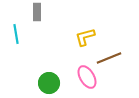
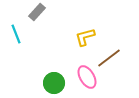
gray rectangle: rotated 42 degrees clockwise
cyan line: rotated 12 degrees counterclockwise
brown line: rotated 15 degrees counterclockwise
green circle: moved 5 px right
